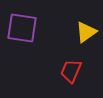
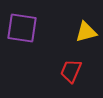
yellow triangle: rotated 20 degrees clockwise
